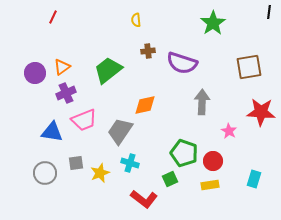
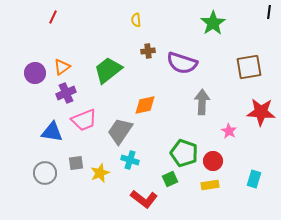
cyan cross: moved 3 px up
